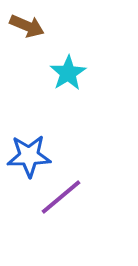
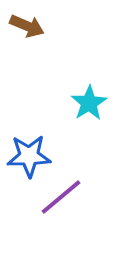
cyan star: moved 21 px right, 30 px down
